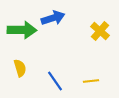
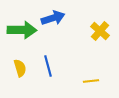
blue line: moved 7 px left, 15 px up; rotated 20 degrees clockwise
